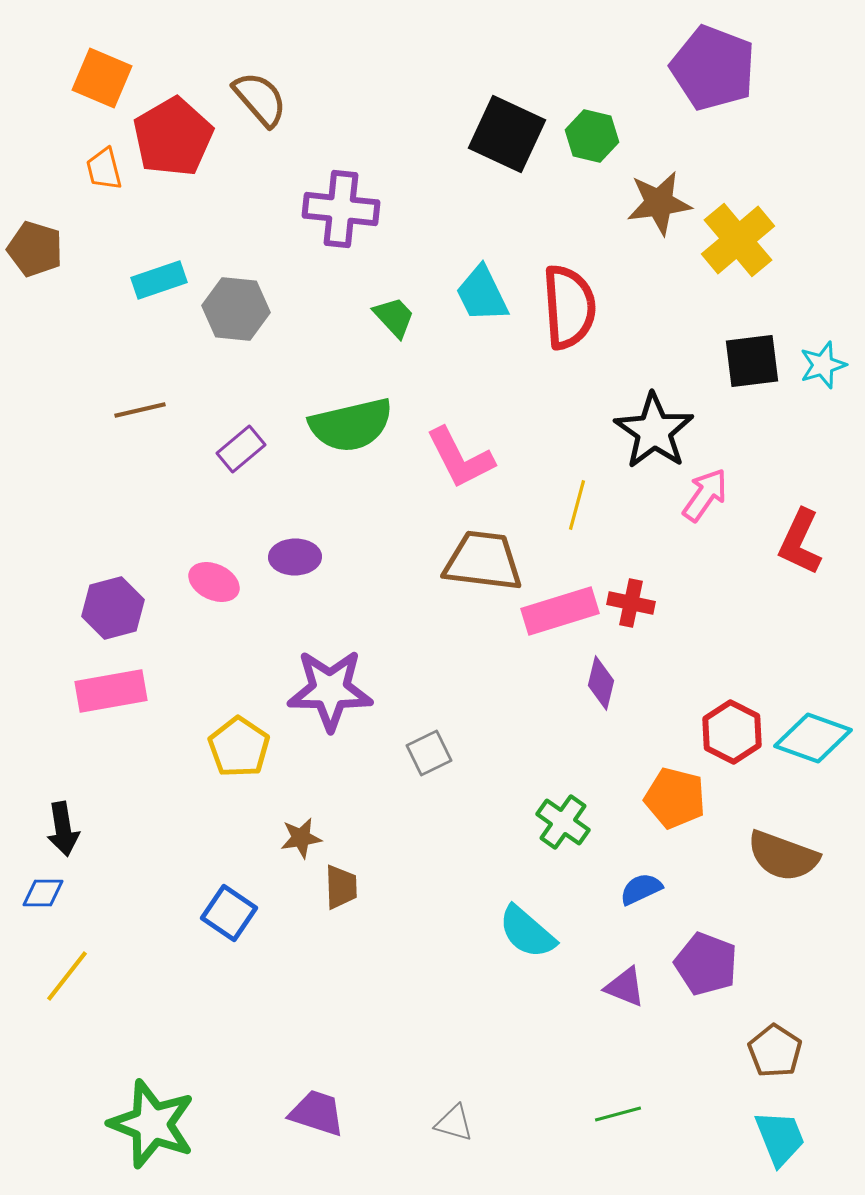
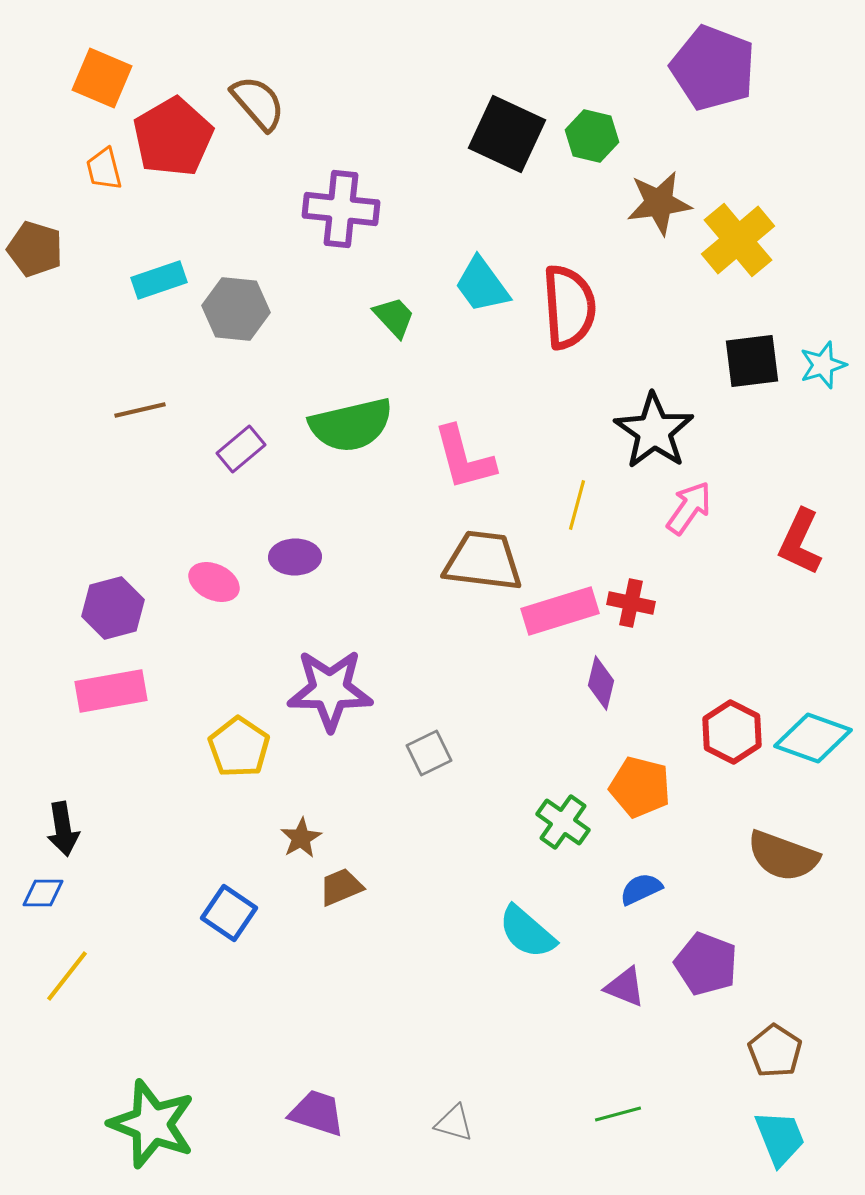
brown semicircle at (260, 99): moved 2 px left, 4 px down
cyan trapezoid at (482, 294): moved 9 px up; rotated 10 degrees counterclockwise
pink L-shape at (460, 458): moved 4 px right; rotated 12 degrees clockwise
pink arrow at (705, 495): moved 16 px left, 13 px down
orange pentagon at (675, 798): moved 35 px left, 11 px up
brown star at (301, 838): rotated 21 degrees counterclockwise
brown trapezoid at (341, 887): rotated 111 degrees counterclockwise
